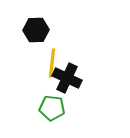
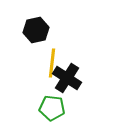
black hexagon: rotated 10 degrees counterclockwise
black cross: rotated 8 degrees clockwise
